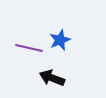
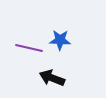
blue star: rotated 25 degrees clockwise
